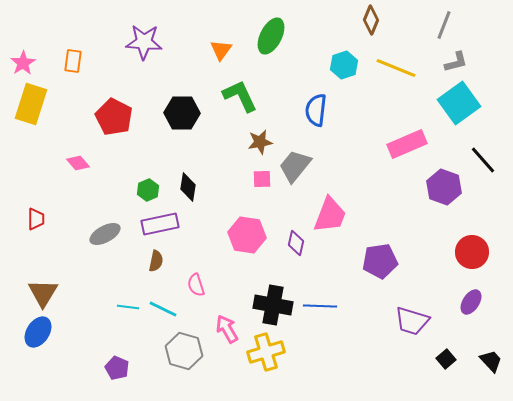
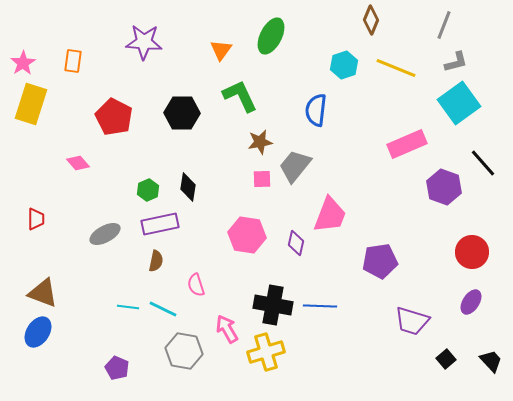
black line at (483, 160): moved 3 px down
brown triangle at (43, 293): rotated 40 degrees counterclockwise
gray hexagon at (184, 351): rotated 6 degrees counterclockwise
